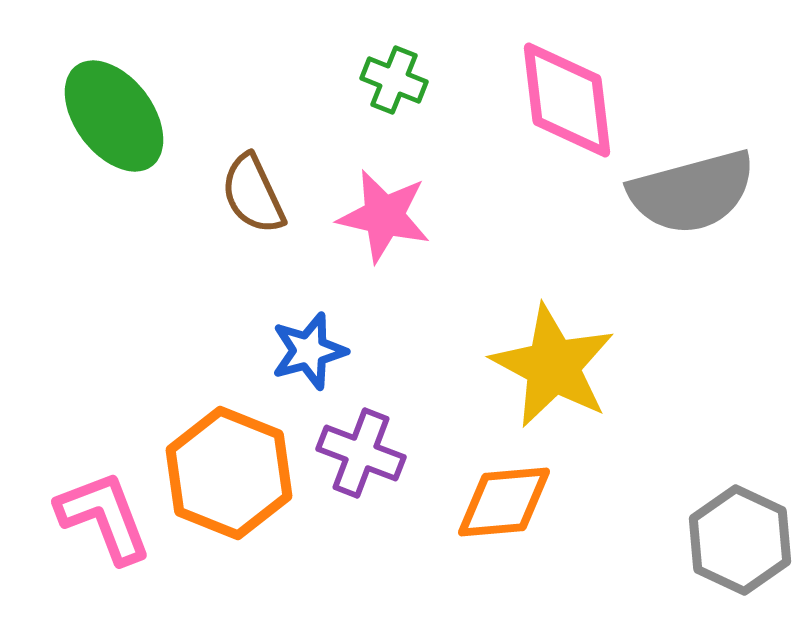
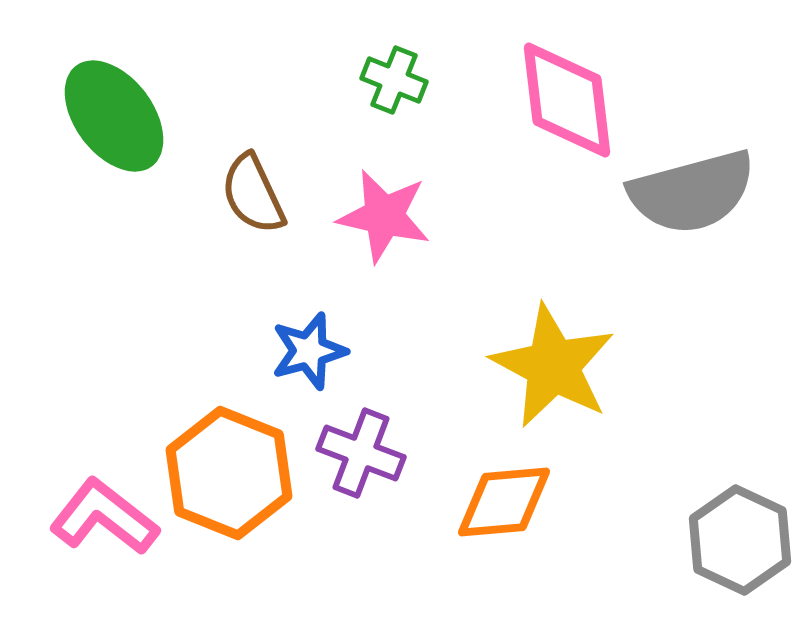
pink L-shape: rotated 31 degrees counterclockwise
